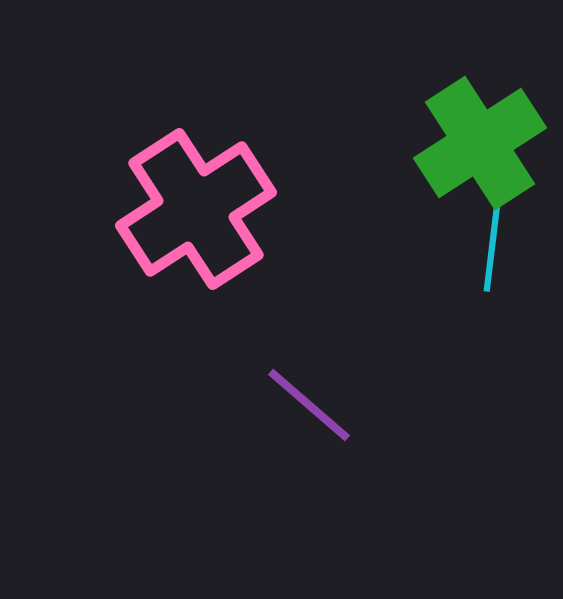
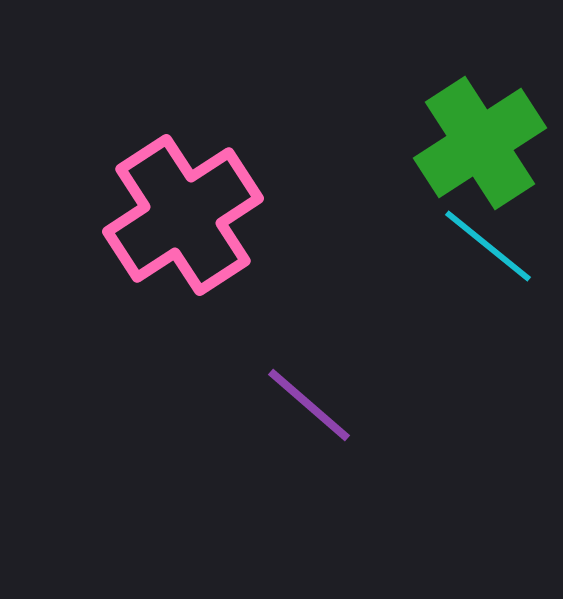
pink cross: moved 13 px left, 6 px down
cyan line: moved 5 px left, 7 px down; rotated 58 degrees counterclockwise
